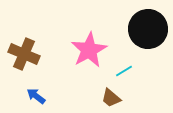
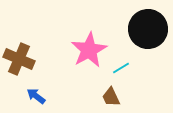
brown cross: moved 5 px left, 5 px down
cyan line: moved 3 px left, 3 px up
brown trapezoid: moved 1 px up; rotated 25 degrees clockwise
